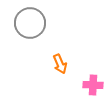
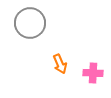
pink cross: moved 12 px up
